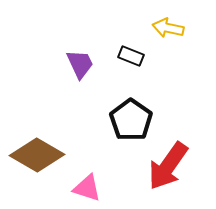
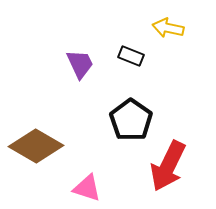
brown diamond: moved 1 px left, 9 px up
red arrow: rotated 9 degrees counterclockwise
